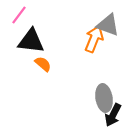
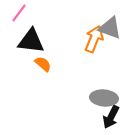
pink line: moved 2 px up
gray triangle: moved 2 px right, 3 px down
gray ellipse: rotated 76 degrees counterclockwise
black arrow: moved 2 px left, 2 px down
